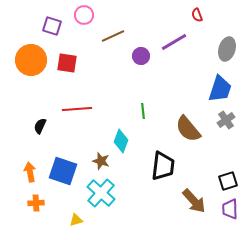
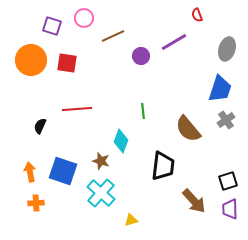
pink circle: moved 3 px down
yellow triangle: moved 55 px right
